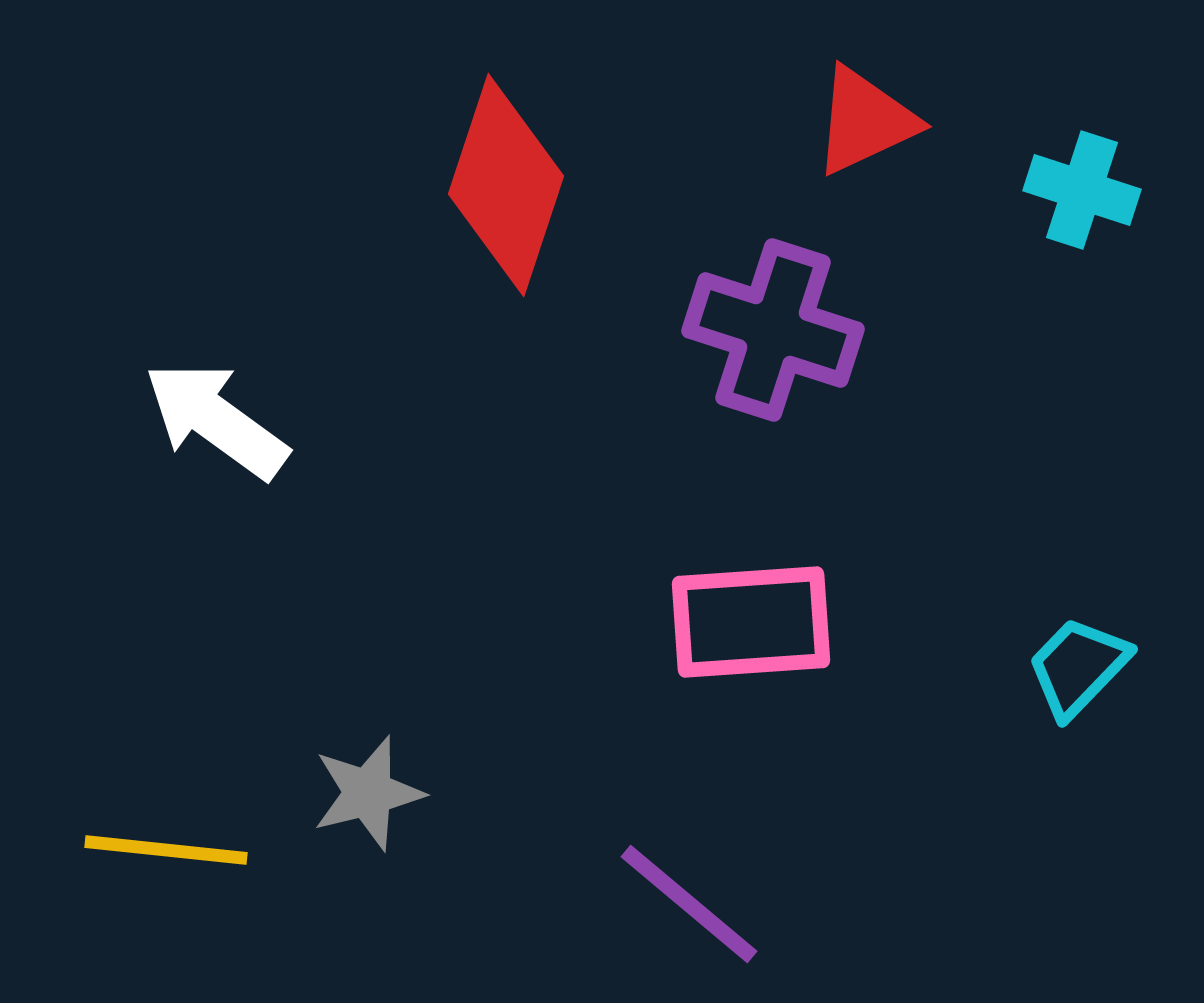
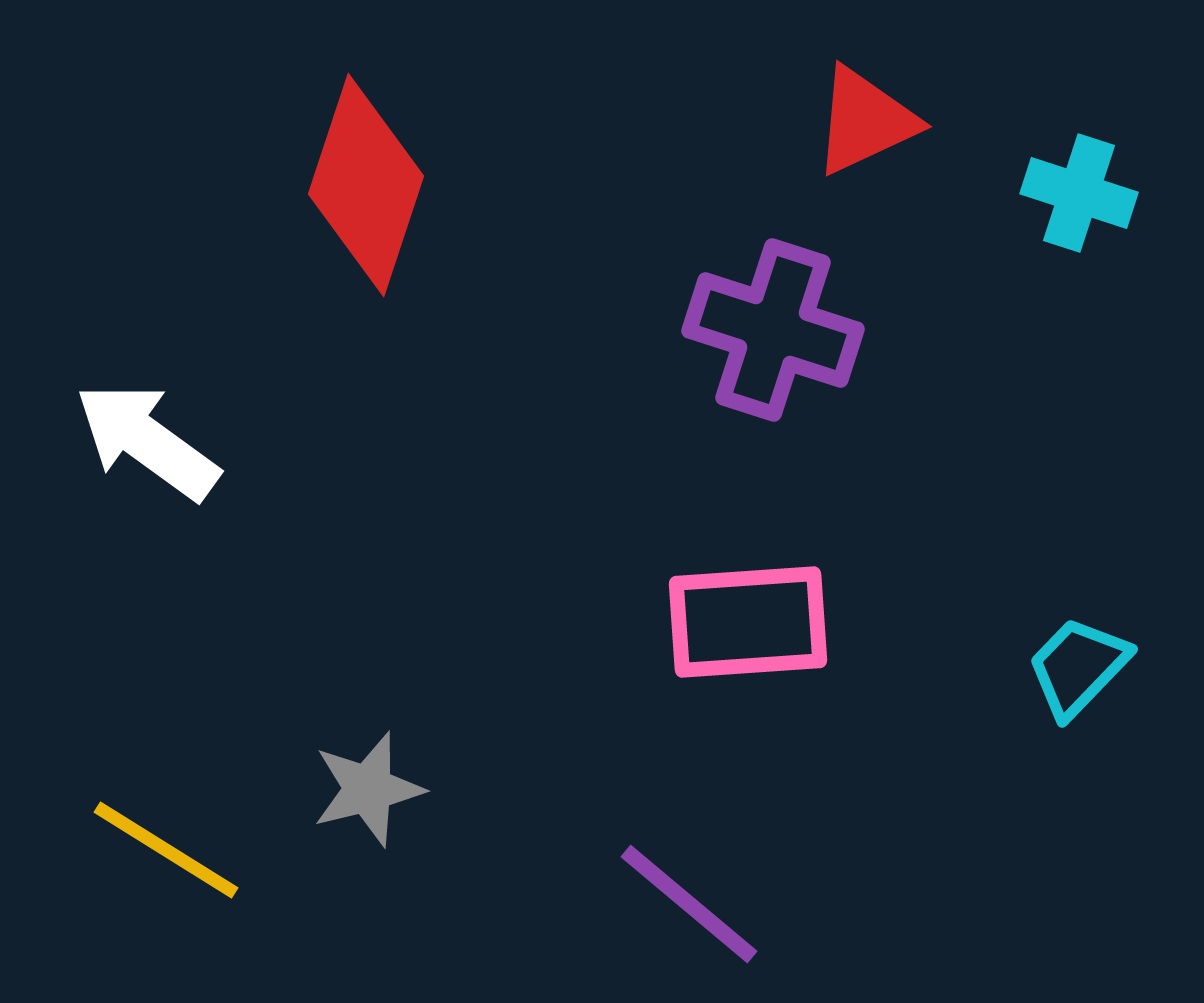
red diamond: moved 140 px left
cyan cross: moved 3 px left, 3 px down
white arrow: moved 69 px left, 21 px down
pink rectangle: moved 3 px left
gray star: moved 4 px up
yellow line: rotated 26 degrees clockwise
